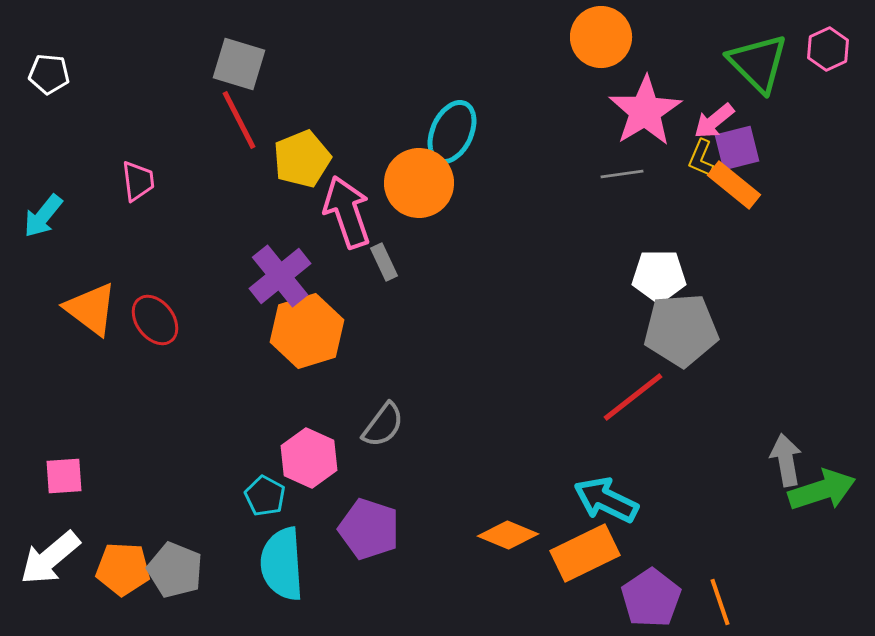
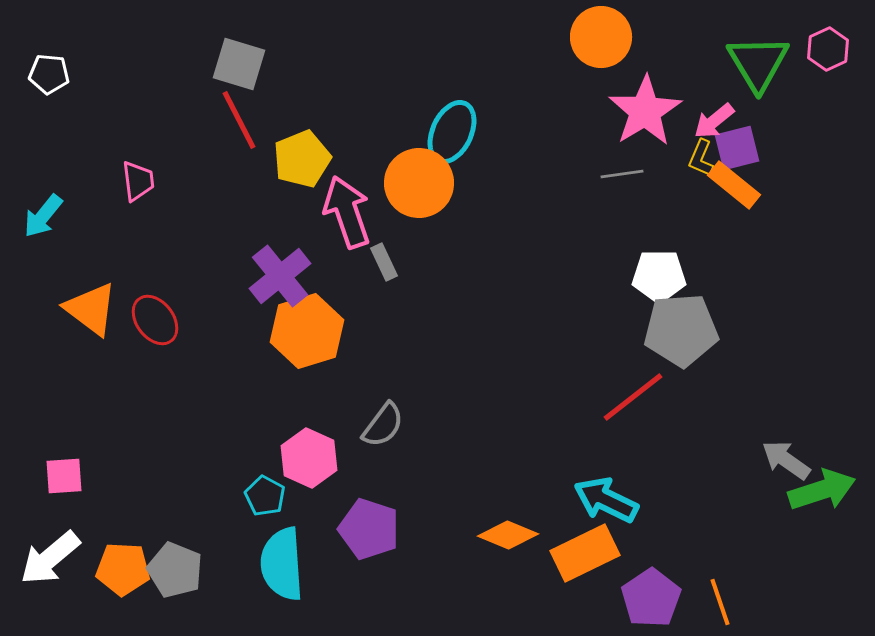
green triangle at (758, 63): rotated 14 degrees clockwise
gray arrow at (786, 460): rotated 45 degrees counterclockwise
